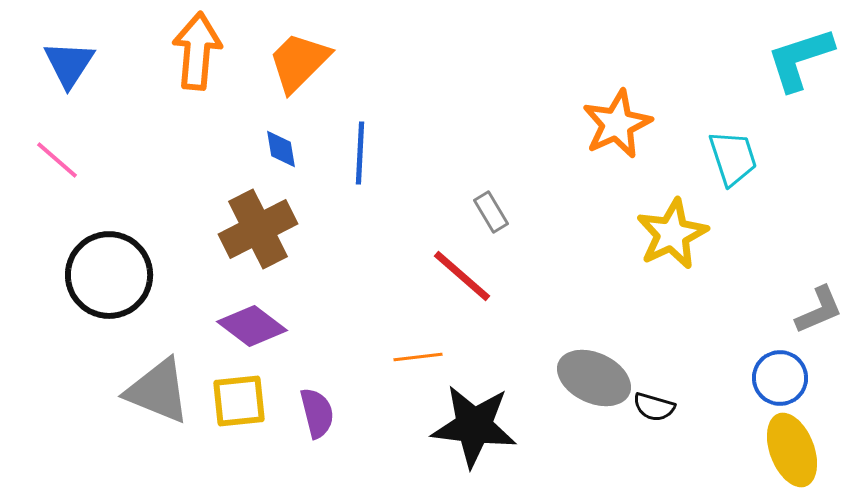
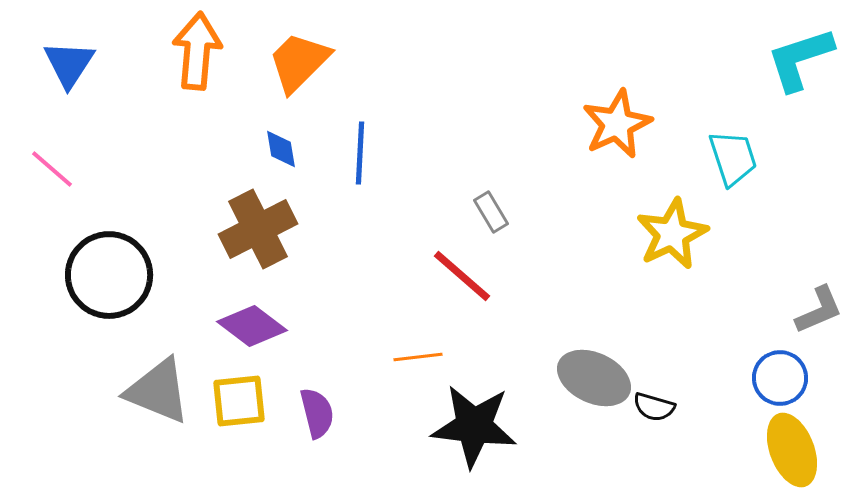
pink line: moved 5 px left, 9 px down
